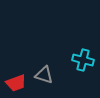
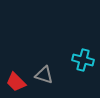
red trapezoid: moved 1 px up; rotated 65 degrees clockwise
